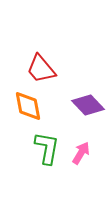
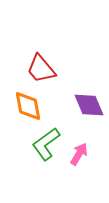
purple diamond: moved 1 px right; rotated 20 degrees clockwise
green L-shape: moved 1 px left, 4 px up; rotated 136 degrees counterclockwise
pink arrow: moved 2 px left, 1 px down
